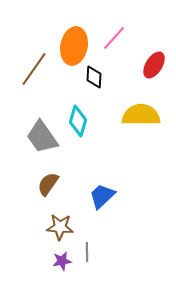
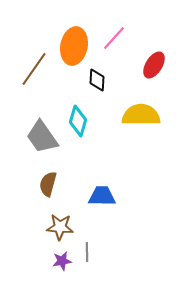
black diamond: moved 3 px right, 3 px down
brown semicircle: rotated 20 degrees counterclockwise
blue trapezoid: rotated 44 degrees clockwise
